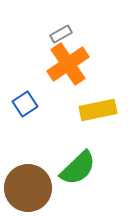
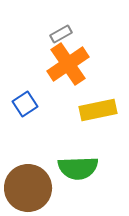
green semicircle: rotated 42 degrees clockwise
